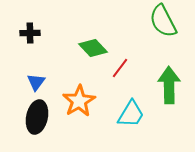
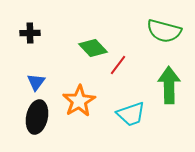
green semicircle: moved 1 px right, 10 px down; rotated 48 degrees counterclockwise
red line: moved 2 px left, 3 px up
cyan trapezoid: rotated 40 degrees clockwise
